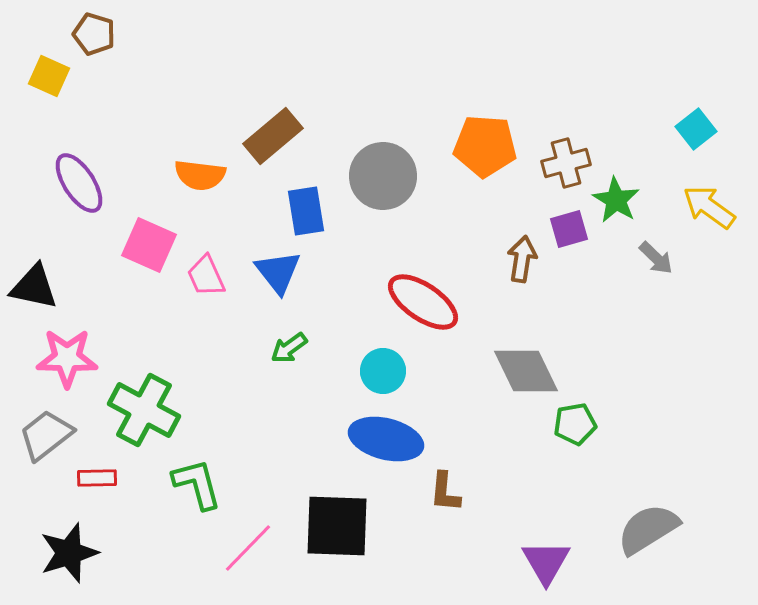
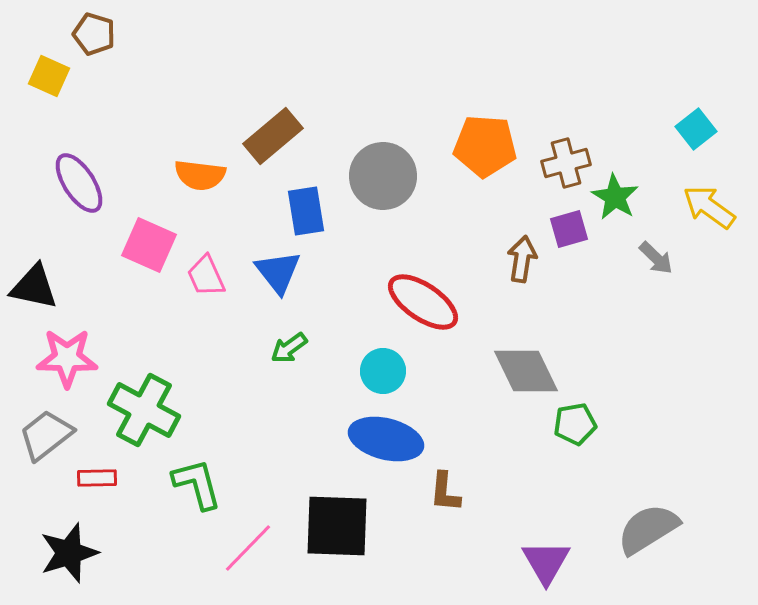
green star: moved 1 px left, 3 px up
